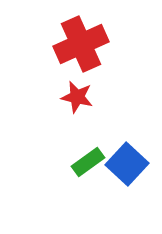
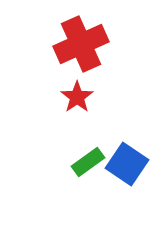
red star: rotated 24 degrees clockwise
blue square: rotated 9 degrees counterclockwise
